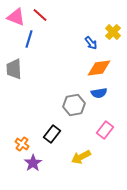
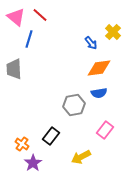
pink triangle: rotated 18 degrees clockwise
black rectangle: moved 1 px left, 2 px down
